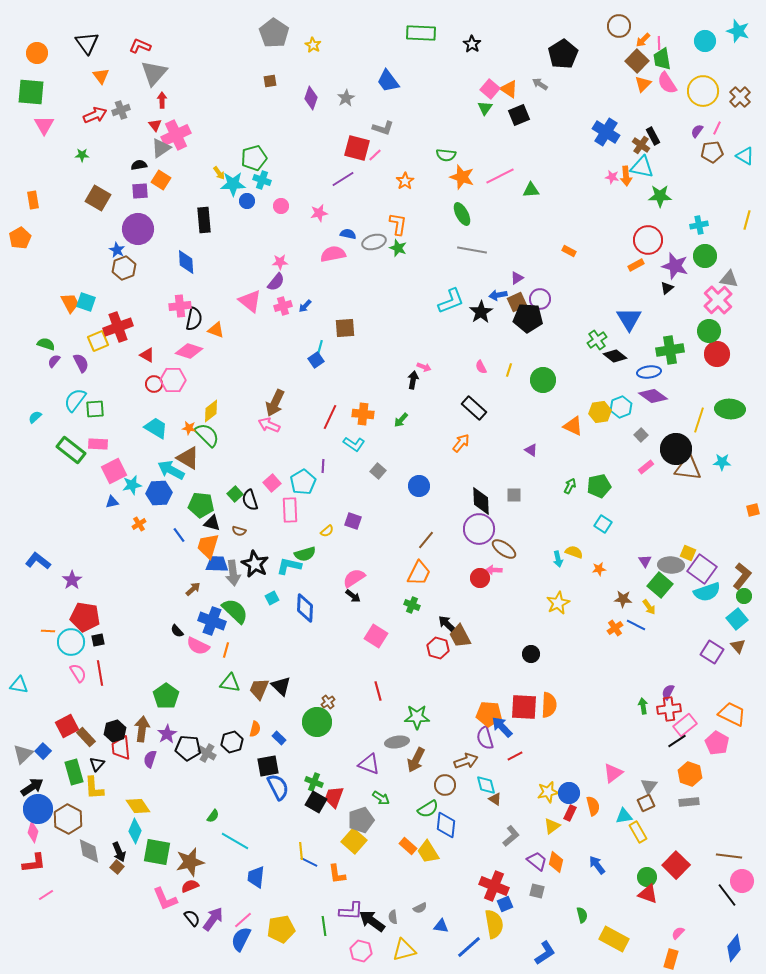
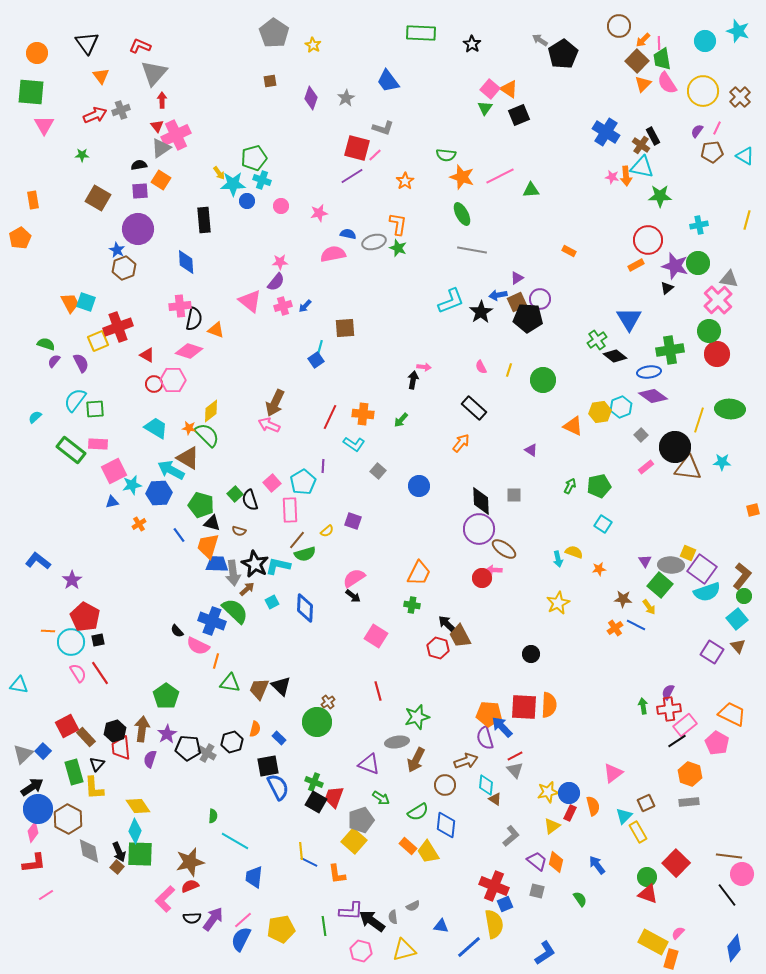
gray arrow at (540, 84): moved 44 px up
red triangle at (155, 125): moved 2 px right, 1 px down
purple line at (343, 179): moved 9 px right, 3 px up
green circle at (705, 256): moved 7 px left, 7 px down
pink arrow at (424, 367): rotated 16 degrees counterclockwise
black circle at (676, 449): moved 1 px left, 2 px up
green pentagon at (201, 505): rotated 10 degrees clockwise
brown line at (426, 540): moved 129 px left
cyan L-shape at (289, 566): moved 11 px left
red circle at (480, 578): moved 2 px right
brown arrow at (193, 589): moved 54 px right
cyan square at (272, 598): moved 4 px down
green cross at (412, 605): rotated 14 degrees counterclockwise
red pentagon at (85, 617): rotated 20 degrees clockwise
orange line at (226, 650): moved 10 px left, 11 px down
red line at (100, 673): rotated 25 degrees counterclockwise
green star at (417, 717): rotated 15 degrees counterclockwise
cyan diamond at (486, 785): rotated 20 degrees clockwise
gray triangle at (649, 786): moved 134 px left, 16 px up; rotated 18 degrees counterclockwise
green semicircle at (428, 809): moved 10 px left, 3 px down
green semicircle at (213, 816): rotated 32 degrees counterclockwise
cyan triangle at (624, 816): rotated 36 degrees counterclockwise
pink diamond at (33, 832): rotated 20 degrees clockwise
green square at (157, 852): moved 17 px left, 2 px down; rotated 8 degrees counterclockwise
red square at (676, 865): moved 2 px up
blue trapezoid at (256, 877): moved 2 px left
pink circle at (742, 881): moved 7 px up
pink L-shape at (165, 899): rotated 68 degrees clockwise
gray semicircle at (420, 908): moved 7 px left, 2 px up
green semicircle at (582, 915): moved 2 px left, 16 px up; rotated 21 degrees counterclockwise
black semicircle at (192, 918): rotated 126 degrees clockwise
yellow rectangle at (614, 939): moved 39 px right, 3 px down
